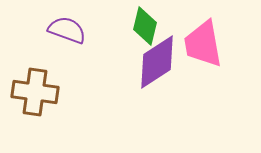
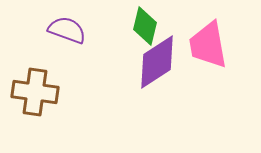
pink trapezoid: moved 5 px right, 1 px down
